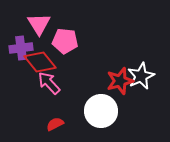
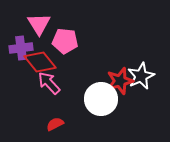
white circle: moved 12 px up
